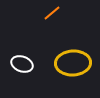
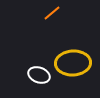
white ellipse: moved 17 px right, 11 px down
